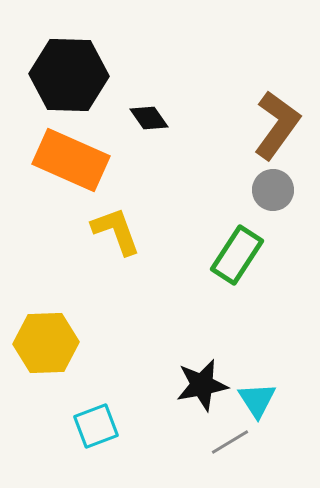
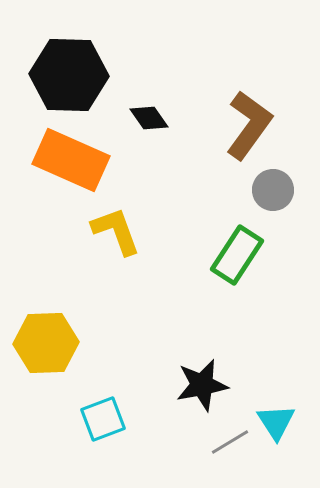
brown L-shape: moved 28 px left
cyan triangle: moved 19 px right, 22 px down
cyan square: moved 7 px right, 7 px up
